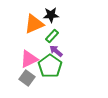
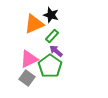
black star: rotated 21 degrees clockwise
